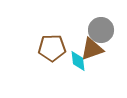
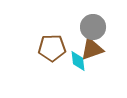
gray circle: moved 8 px left, 3 px up
